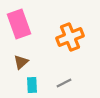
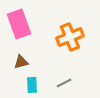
brown triangle: rotated 28 degrees clockwise
